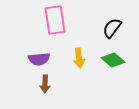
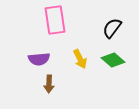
yellow arrow: moved 1 px right, 1 px down; rotated 18 degrees counterclockwise
brown arrow: moved 4 px right
